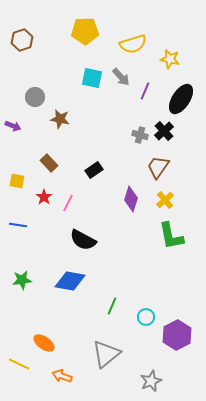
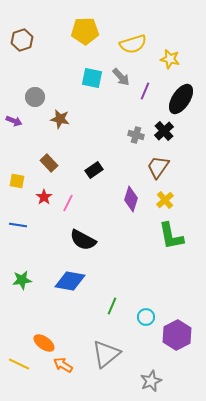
purple arrow: moved 1 px right, 5 px up
gray cross: moved 4 px left
orange arrow: moved 1 px right, 11 px up; rotated 12 degrees clockwise
